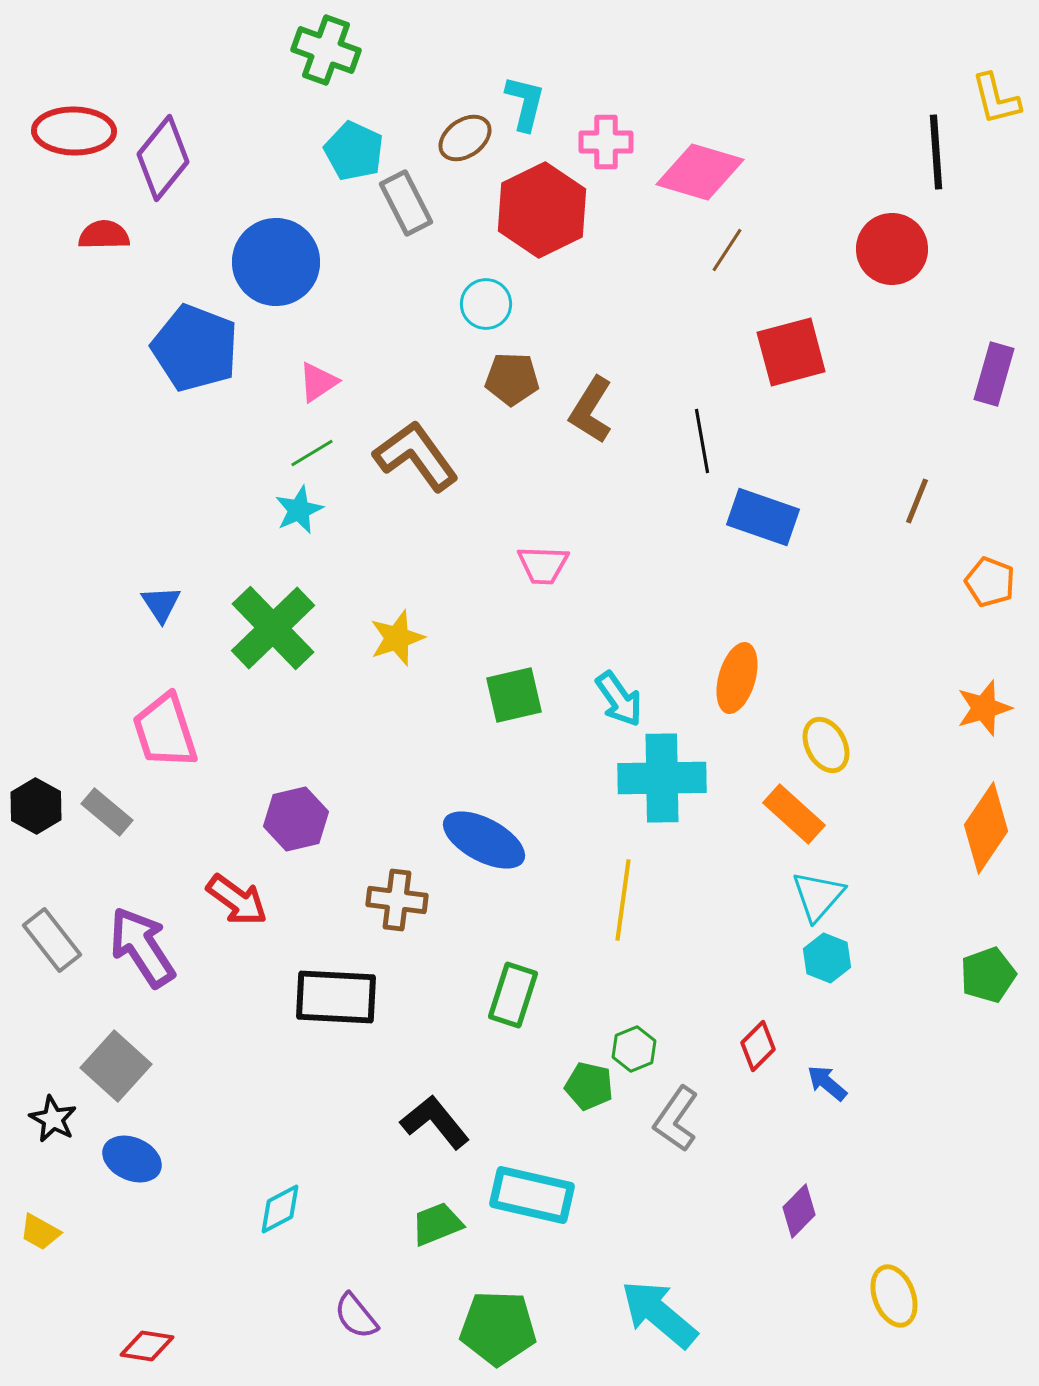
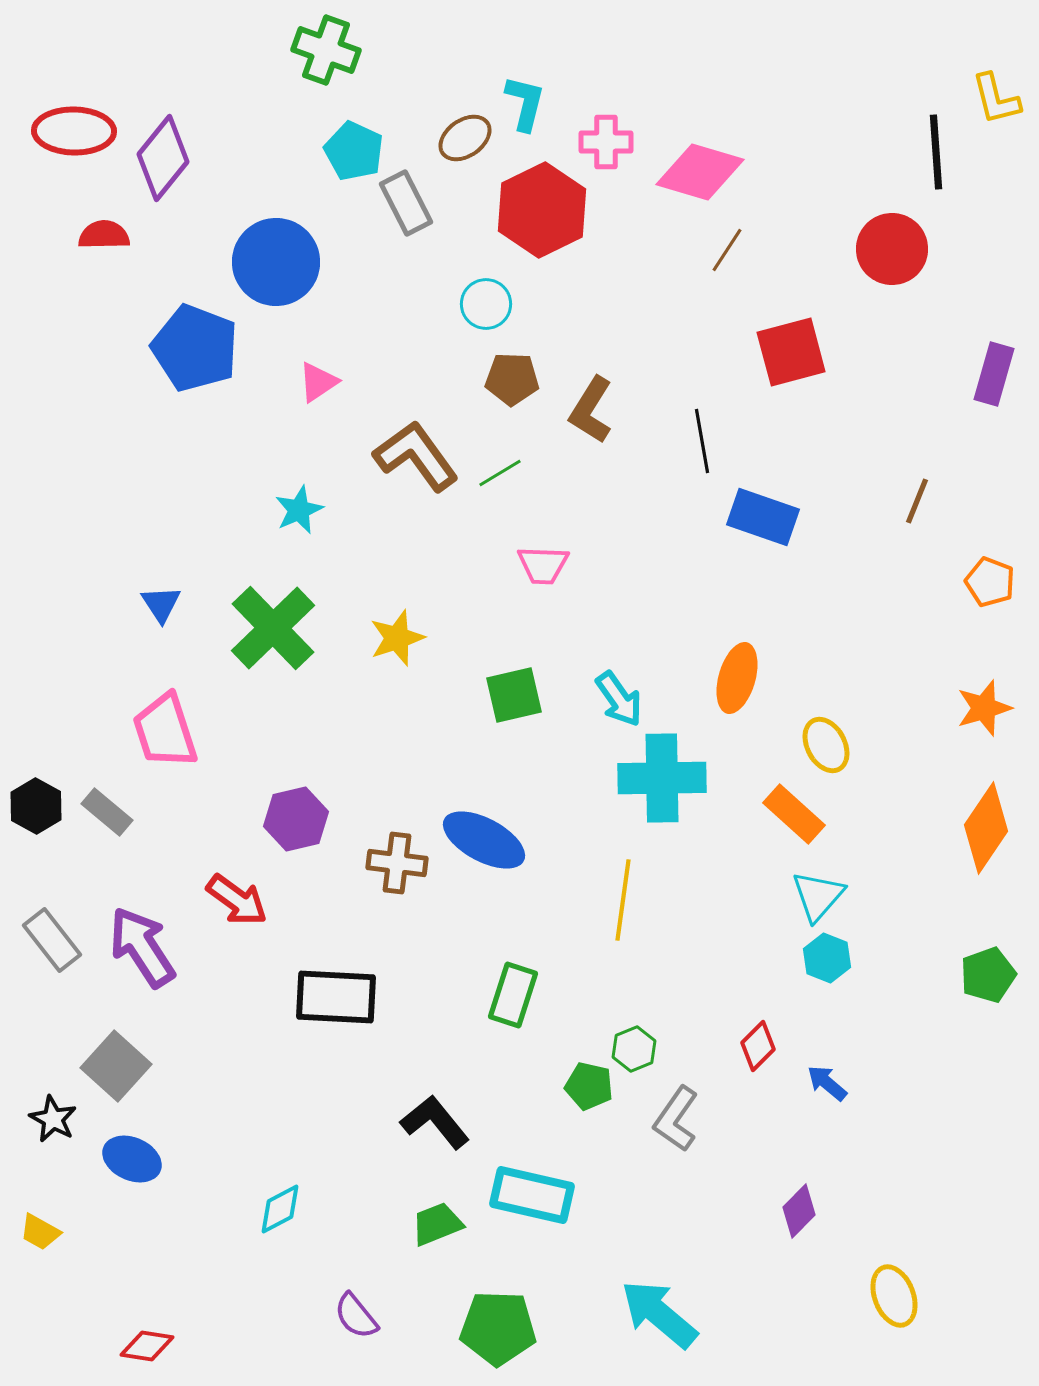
green line at (312, 453): moved 188 px right, 20 px down
brown cross at (397, 900): moved 37 px up
